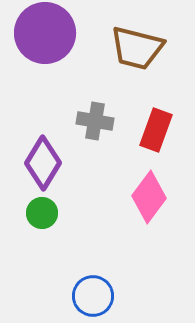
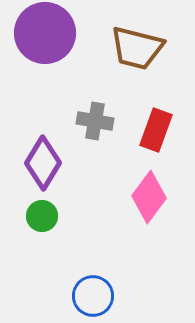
green circle: moved 3 px down
